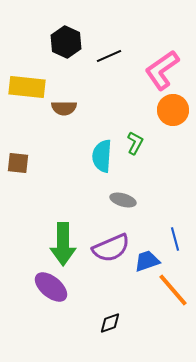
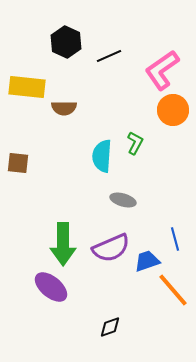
black diamond: moved 4 px down
